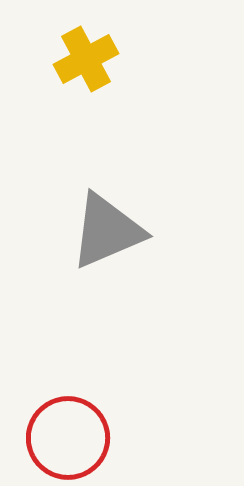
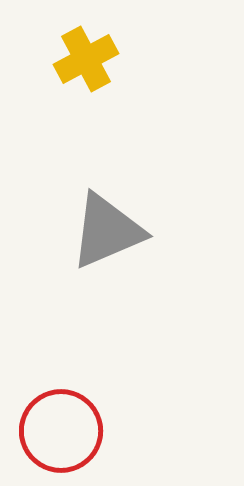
red circle: moved 7 px left, 7 px up
